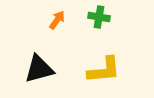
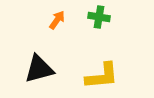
yellow L-shape: moved 2 px left, 6 px down
